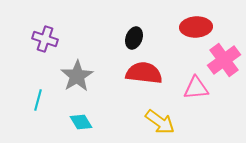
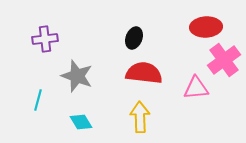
red ellipse: moved 10 px right
purple cross: rotated 25 degrees counterclockwise
gray star: rotated 20 degrees counterclockwise
yellow arrow: moved 20 px left, 5 px up; rotated 128 degrees counterclockwise
